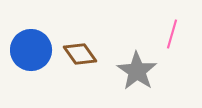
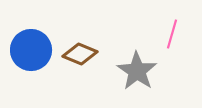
brown diamond: rotated 32 degrees counterclockwise
